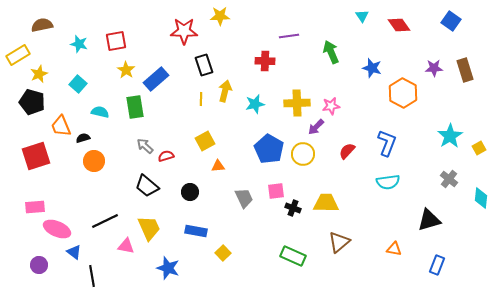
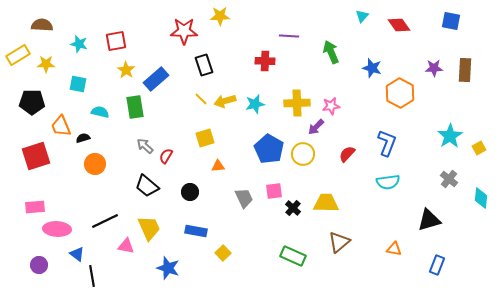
cyan triangle at (362, 16): rotated 16 degrees clockwise
blue square at (451, 21): rotated 24 degrees counterclockwise
brown semicircle at (42, 25): rotated 15 degrees clockwise
purple line at (289, 36): rotated 12 degrees clockwise
brown rectangle at (465, 70): rotated 20 degrees clockwise
yellow star at (39, 74): moved 7 px right, 10 px up; rotated 24 degrees clockwise
cyan square at (78, 84): rotated 30 degrees counterclockwise
yellow arrow at (225, 91): moved 10 px down; rotated 120 degrees counterclockwise
orange hexagon at (403, 93): moved 3 px left
yellow line at (201, 99): rotated 48 degrees counterclockwise
black pentagon at (32, 102): rotated 15 degrees counterclockwise
yellow square at (205, 141): moved 3 px up; rotated 12 degrees clockwise
red semicircle at (347, 151): moved 3 px down
red semicircle at (166, 156): rotated 42 degrees counterclockwise
orange circle at (94, 161): moved 1 px right, 3 px down
pink square at (276, 191): moved 2 px left
black cross at (293, 208): rotated 21 degrees clockwise
pink ellipse at (57, 229): rotated 20 degrees counterclockwise
blue triangle at (74, 252): moved 3 px right, 2 px down
